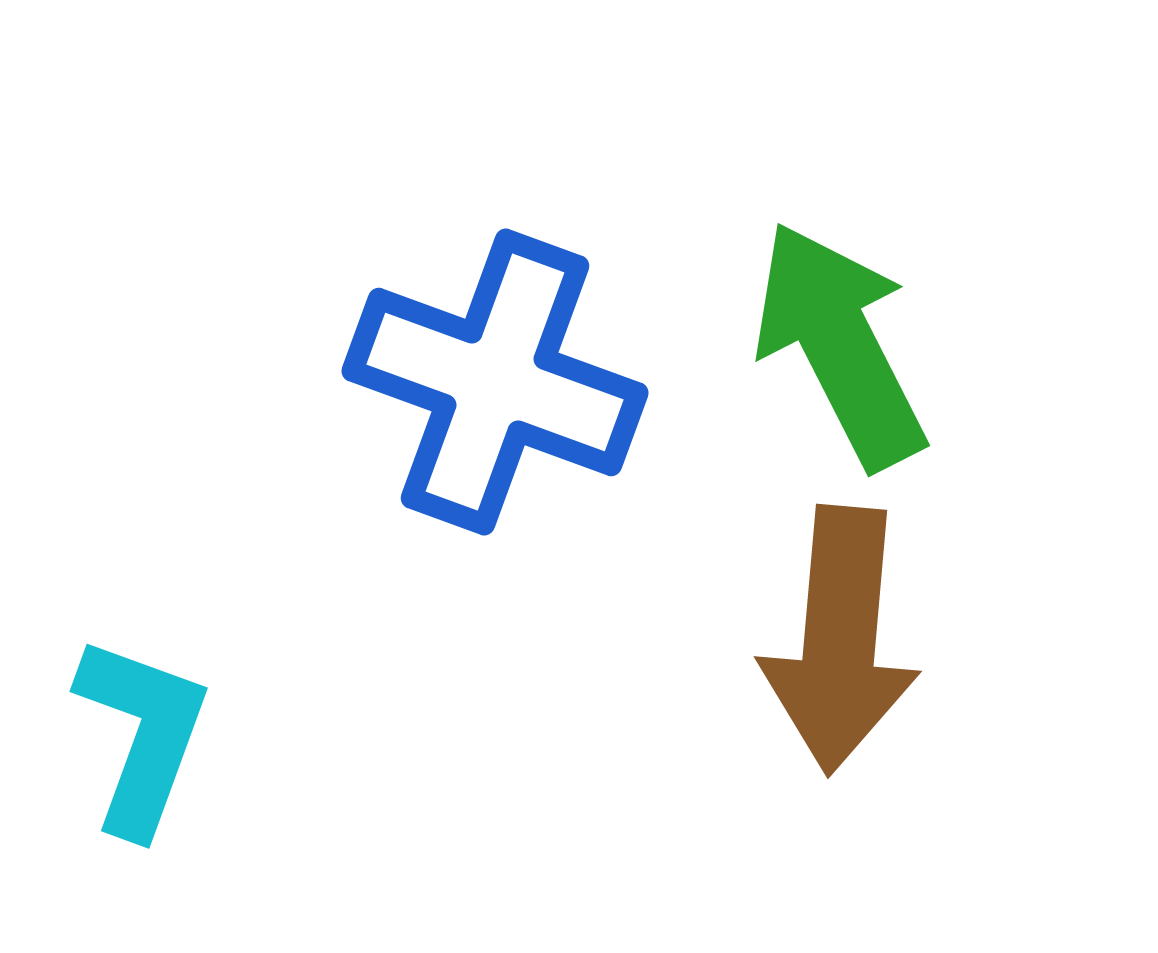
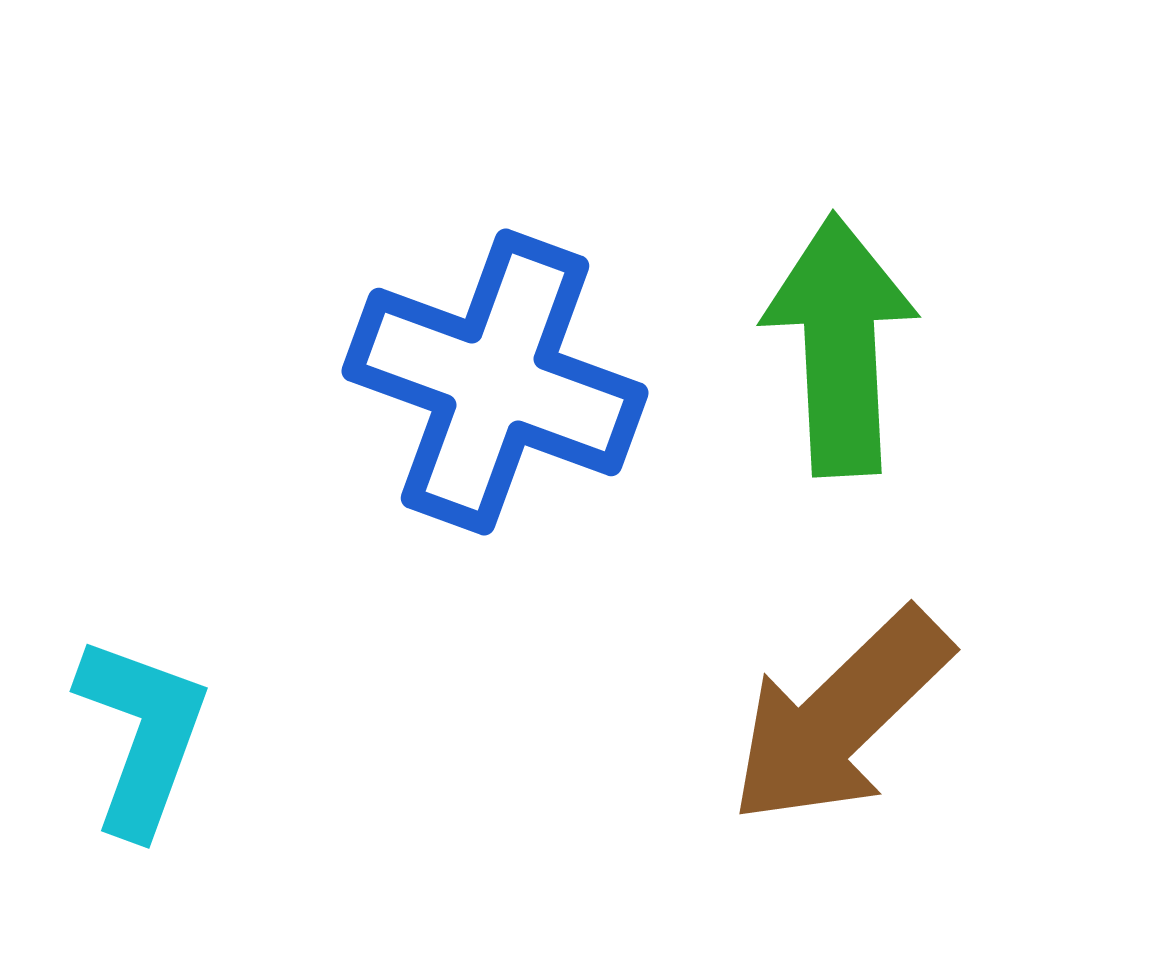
green arrow: rotated 24 degrees clockwise
brown arrow: moved 77 px down; rotated 41 degrees clockwise
